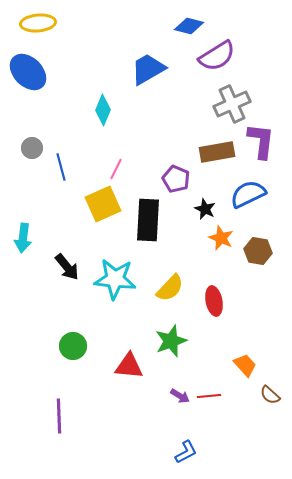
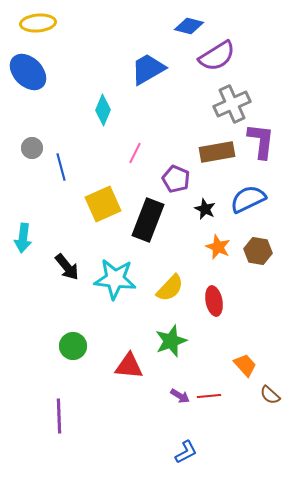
pink line: moved 19 px right, 16 px up
blue semicircle: moved 5 px down
black rectangle: rotated 18 degrees clockwise
orange star: moved 3 px left, 9 px down
